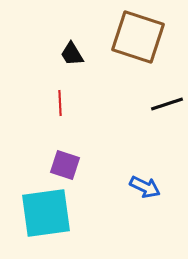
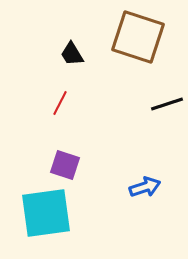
red line: rotated 30 degrees clockwise
blue arrow: rotated 44 degrees counterclockwise
